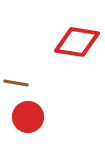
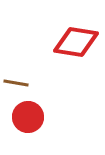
red diamond: moved 1 px left
